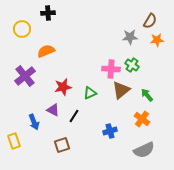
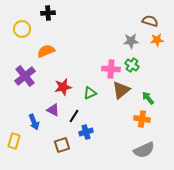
brown semicircle: rotated 105 degrees counterclockwise
gray star: moved 1 px right, 4 px down
green arrow: moved 1 px right, 3 px down
orange cross: rotated 28 degrees counterclockwise
blue cross: moved 24 px left, 1 px down
yellow rectangle: rotated 35 degrees clockwise
